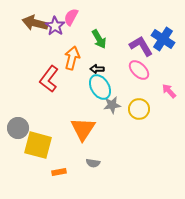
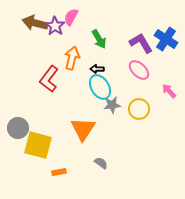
blue cross: moved 3 px right
purple L-shape: moved 3 px up
gray semicircle: moved 8 px right; rotated 152 degrees counterclockwise
